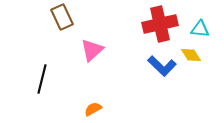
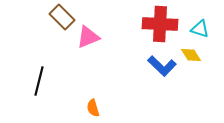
brown rectangle: rotated 20 degrees counterclockwise
red cross: rotated 16 degrees clockwise
cyan triangle: rotated 12 degrees clockwise
pink triangle: moved 4 px left, 13 px up; rotated 20 degrees clockwise
black line: moved 3 px left, 2 px down
orange semicircle: moved 1 px up; rotated 78 degrees counterclockwise
